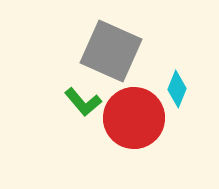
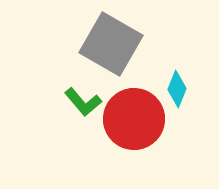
gray square: moved 7 px up; rotated 6 degrees clockwise
red circle: moved 1 px down
